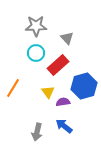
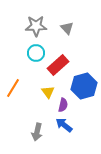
gray triangle: moved 10 px up
purple semicircle: moved 3 px down; rotated 112 degrees clockwise
blue arrow: moved 1 px up
